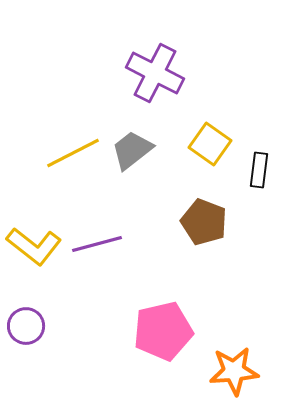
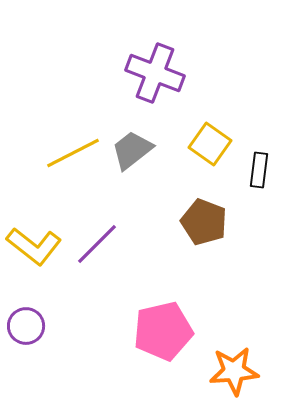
purple cross: rotated 6 degrees counterclockwise
purple line: rotated 30 degrees counterclockwise
